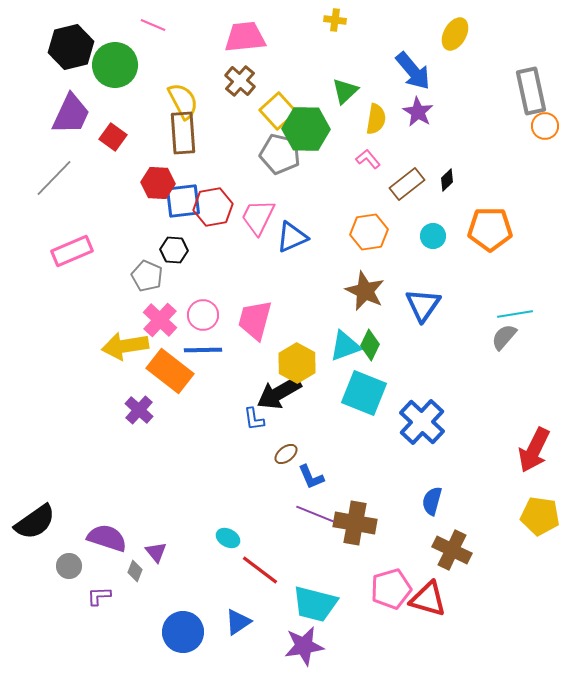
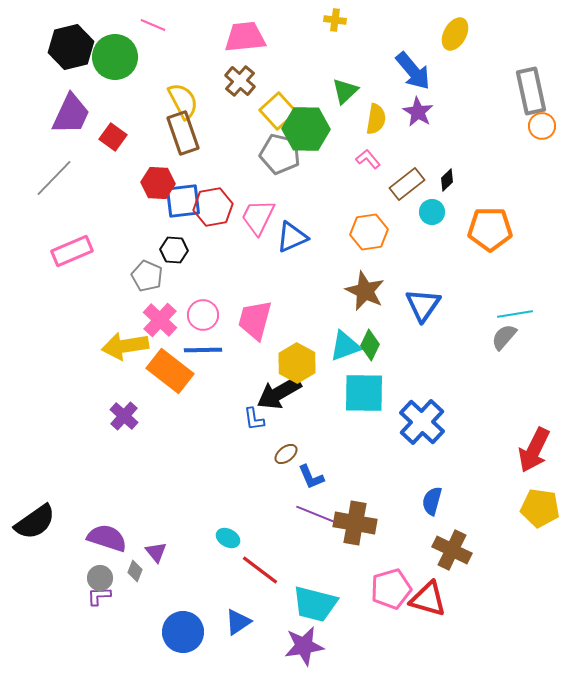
green circle at (115, 65): moved 8 px up
orange circle at (545, 126): moved 3 px left
brown rectangle at (183, 133): rotated 15 degrees counterclockwise
cyan circle at (433, 236): moved 1 px left, 24 px up
cyan square at (364, 393): rotated 21 degrees counterclockwise
purple cross at (139, 410): moved 15 px left, 6 px down
yellow pentagon at (540, 516): moved 8 px up
gray circle at (69, 566): moved 31 px right, 12 px down
